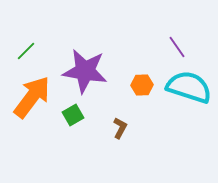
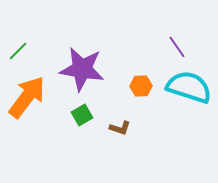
green line: moved 8 px left
purple star: moved 3 px left, 2 px up
orange hexagon: moved 1 px left, 1 px down
orange arrow: moved 5 px left
green square: moved 9 px right
brown L-shape: rotated 80 degrees clockwise
